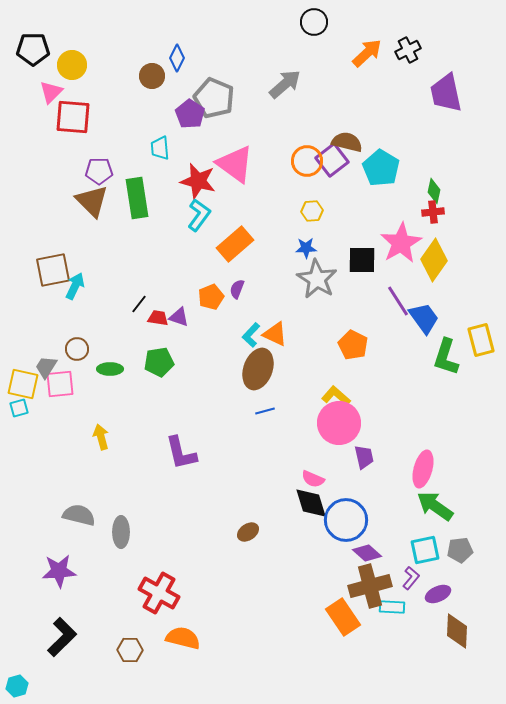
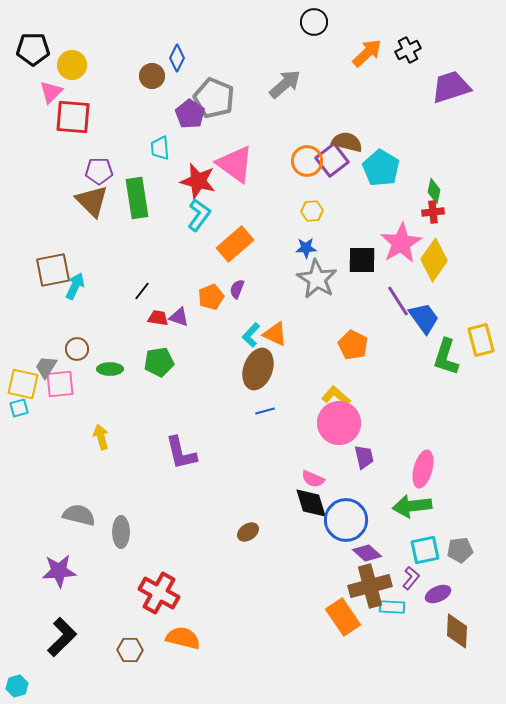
purple trapezoid at (446, 93): moved 5 px right, 6 px up; rotated 84 degrees clockwise
black line at (139, 304): moved 3 px right, 13 px up
green arrow at (435, 506): moved 23 px left; rotated 42 degrees counterclockwise
